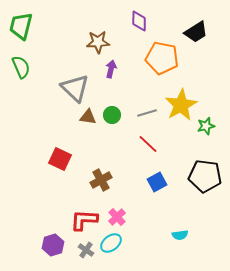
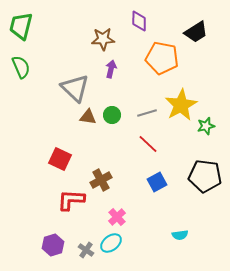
brown star: moved 5 px right, 3 px up
red L-shape: moved 13 px left, 20 px up
